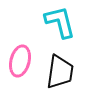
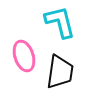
pink ellipse: moved 4 px right, 5 px up; rotated 32 degrees counterclockwise
